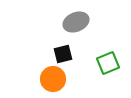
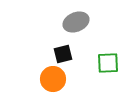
green square: rotated 20 degrees clockwise
